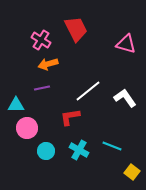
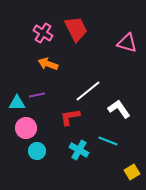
pink cross: moved 2 px right, 7 px up
pink triangle: moved 1 px right, 1 px up
orange arrow: rotated 36 degrees clockwise
purple line: moved 5 px left, 7 px down
white L-shape: moved 6 px left, 11 px down
cyan triangle: moved 1 px right, 2 px up
pink circle: moved 1 px left
cyan line: moved 4 px left, 5 px up
cyan circle: moved 9 px left
yellow square: rotated 21 degrees clockwise
